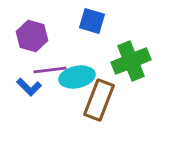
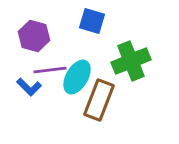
purple hexagon: moved 2 px right
cyan ellipse: rotated 48 degrees counterclockwise
